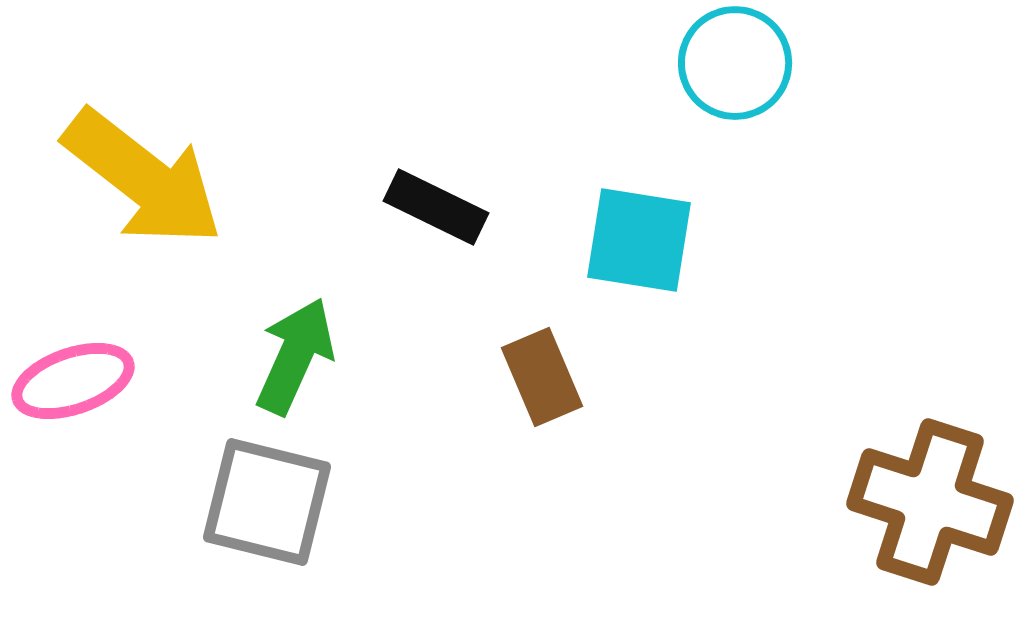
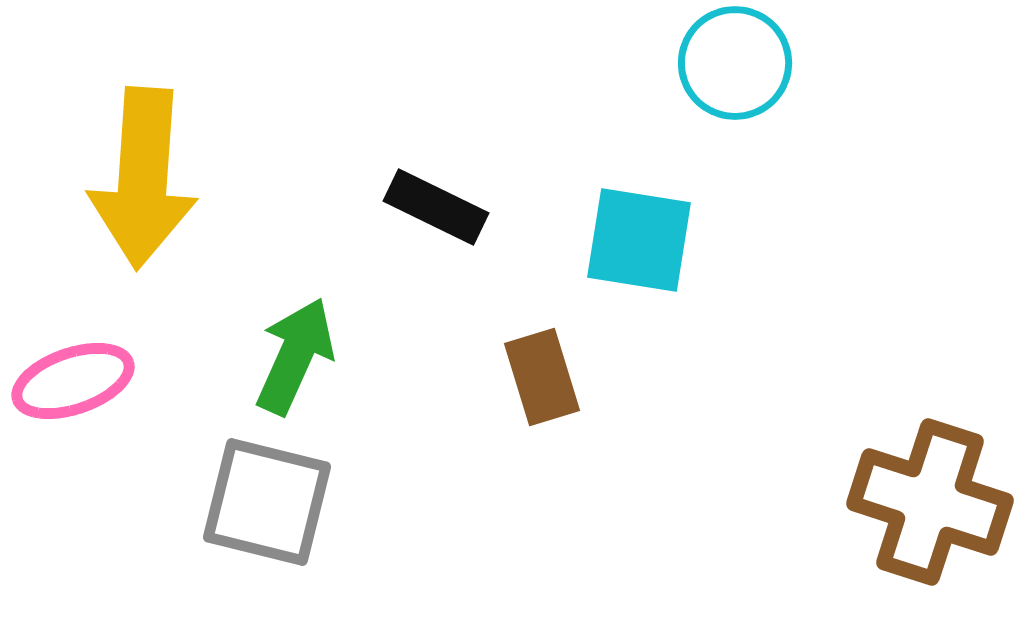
yellow arrow: rotated 56 degrees clockwise
brown rectangle: rotated 6 degrees clockwise
